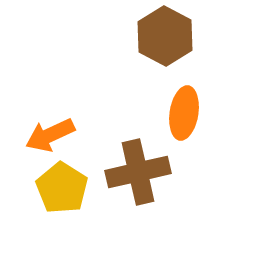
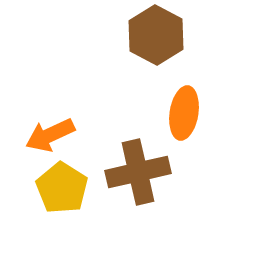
brown hexagon: moved 9 px left, 1 px up
